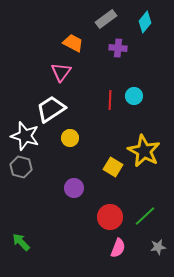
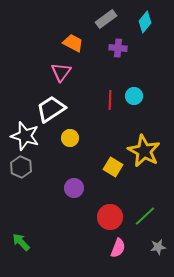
gray hexagon: rotated 10 degrees clockwise
